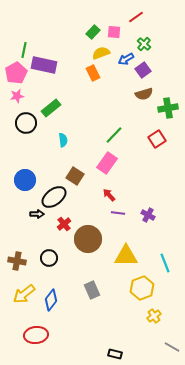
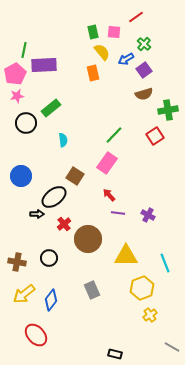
green rectangle at (93, 32): rotated 56 degrees counterclockwise
yellow semicircle at (101, 53): moved 1 px right, 1 px up; rotated 72 degrees clockwise
purple rectangle at (44, 65): rotated 15 degrees counterclockwise
purple square at (143, 70): moved 1 px right
pink pentagon at (16, 73): moved 1 px left, 1 px down
orange rectangle at (93, 73): rotated 14 degrees clockwise
green cross at (168, 108): moved 2 px down
red square at (157, 139): moved 2 px left, 3 px up
blue circle at (25, 180): moved 4 px left, 4 px up
brown cross at (17, 261): moved 1 px down
yellow cross at (154, 316): moved 4 px left, 1 px up
red ellipse at (36, 335): rotated 55 degrees clockwise
